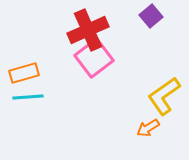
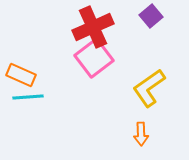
red cross: moved 5 px right, 3 px up
orange rectangle: moved 3 px left, 2 px down; rotated 40 degrees clockwise
yellow L-shape: moved 15 px left, 8 px up
orange arrow: moved 7 px left, 6 px down; rotated 60 degrees counterclockwise
